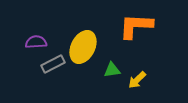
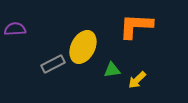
purple semicircle: moved 21 px left, 13 px up
